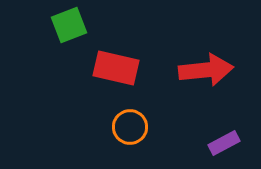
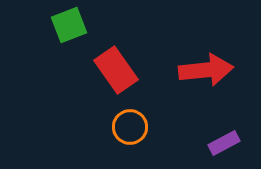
red rectangle: moved 2 px down; rotated 42 degrees clockwise
